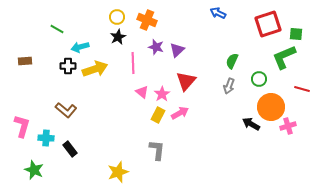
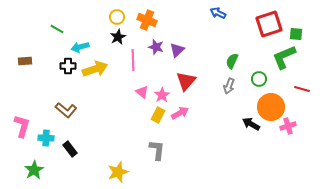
red square: moved 1 px right
pink line: moved 3 px up
pink star: moved 1 px down
green star: rotated 18 degrees clockwise
